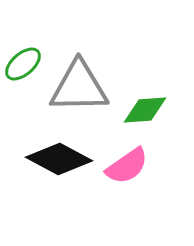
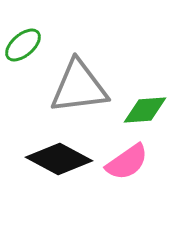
green ellipse: moved 19 px up
gray triangle: rotated 6 degrees counterclockwise
pink semicircle: moved 4 px up
